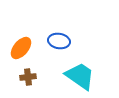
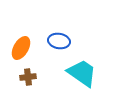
orange ellipse: rotated 10 degrees counterclockwise
cyan trapezoid: moved 2 px right, 3 px up
